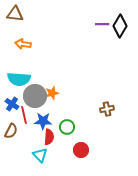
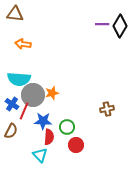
gray circle: moved 2 px left, 1 px up
red line: moved 4 px up; rotated 36 degrees clockwise
red circle: moved 5 px left, 5 px up
